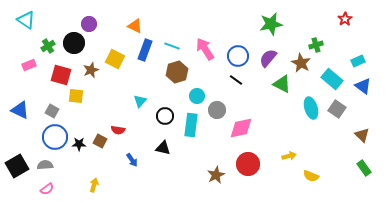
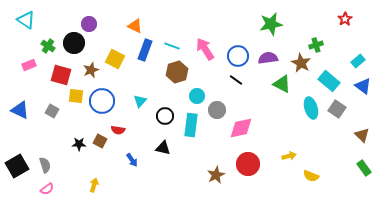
green cross at (48, 46): rotated 24 degrees counterclockwise
purple semicircle at (268, 58): rotated 42 degrees clockwise
cyan rectangle at (358, 61): rotated 16 degrees counterclockwise
cyan rectangle at (332, 79): moved 3 px left, 2 px down
blue circle at (55, 137): moved 47 px right, 36 px up
gray semicircle at (45, 165): rotated 77 degrees clockwise
